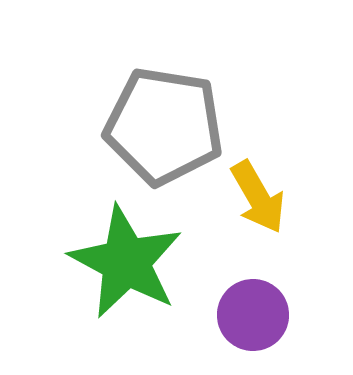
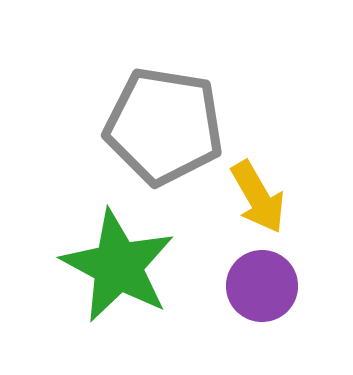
green star: moved 8 px left, 4 px down
purple circle: moved 9 px right, 29 px up
